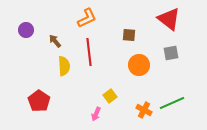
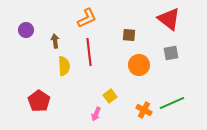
brown arrow: rotated 32 degrees clockwise
